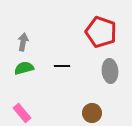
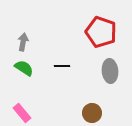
green semicircle: rotated 48 degrees clockwise
